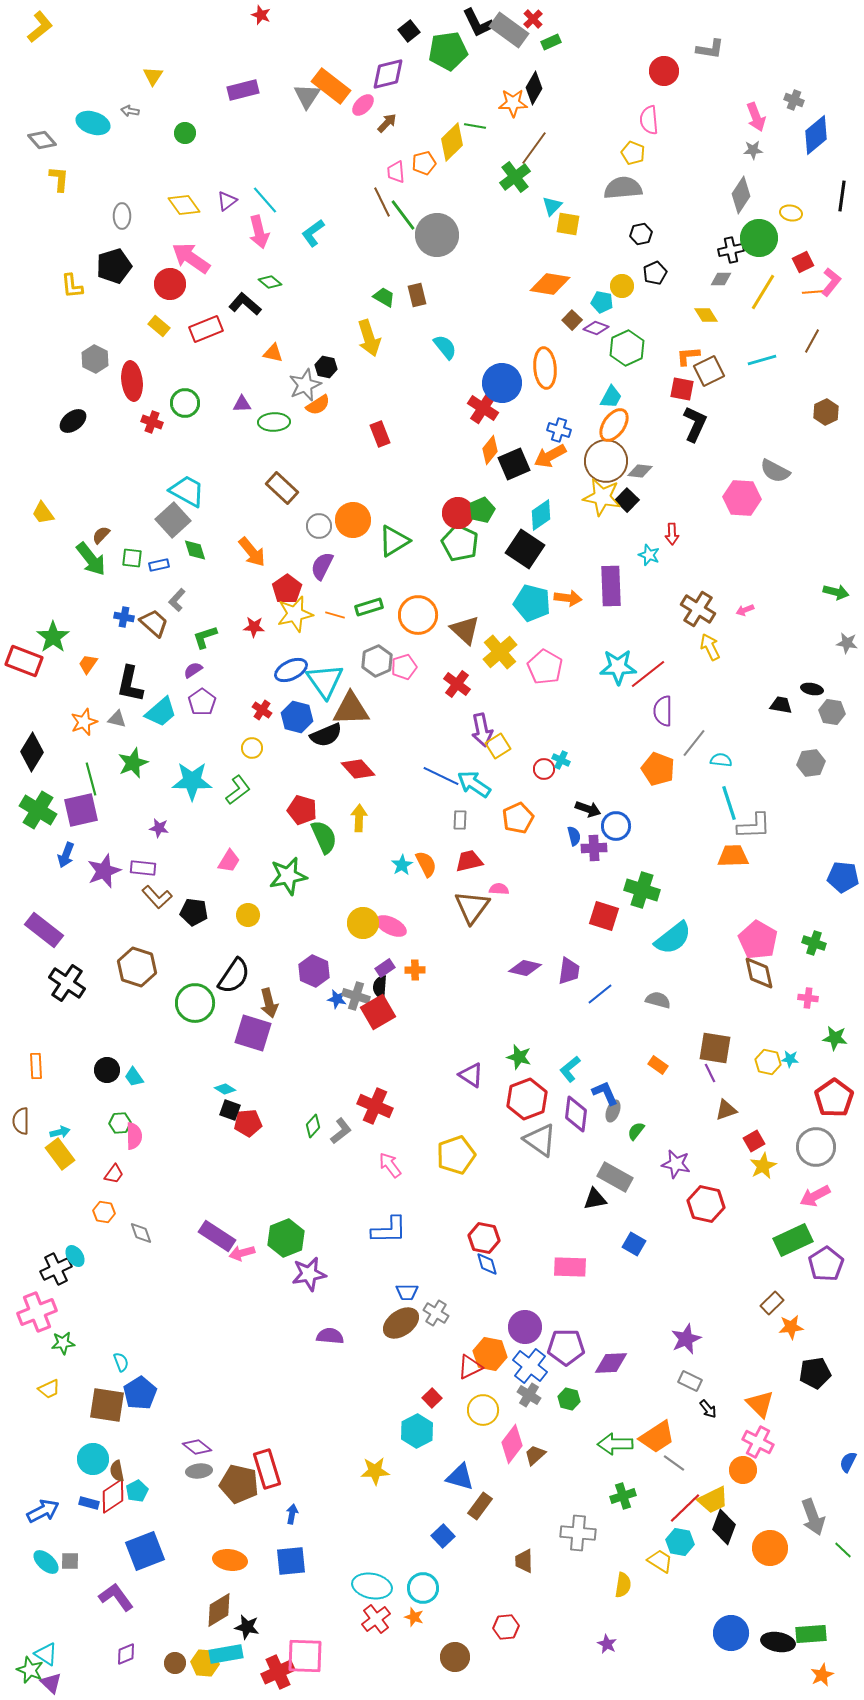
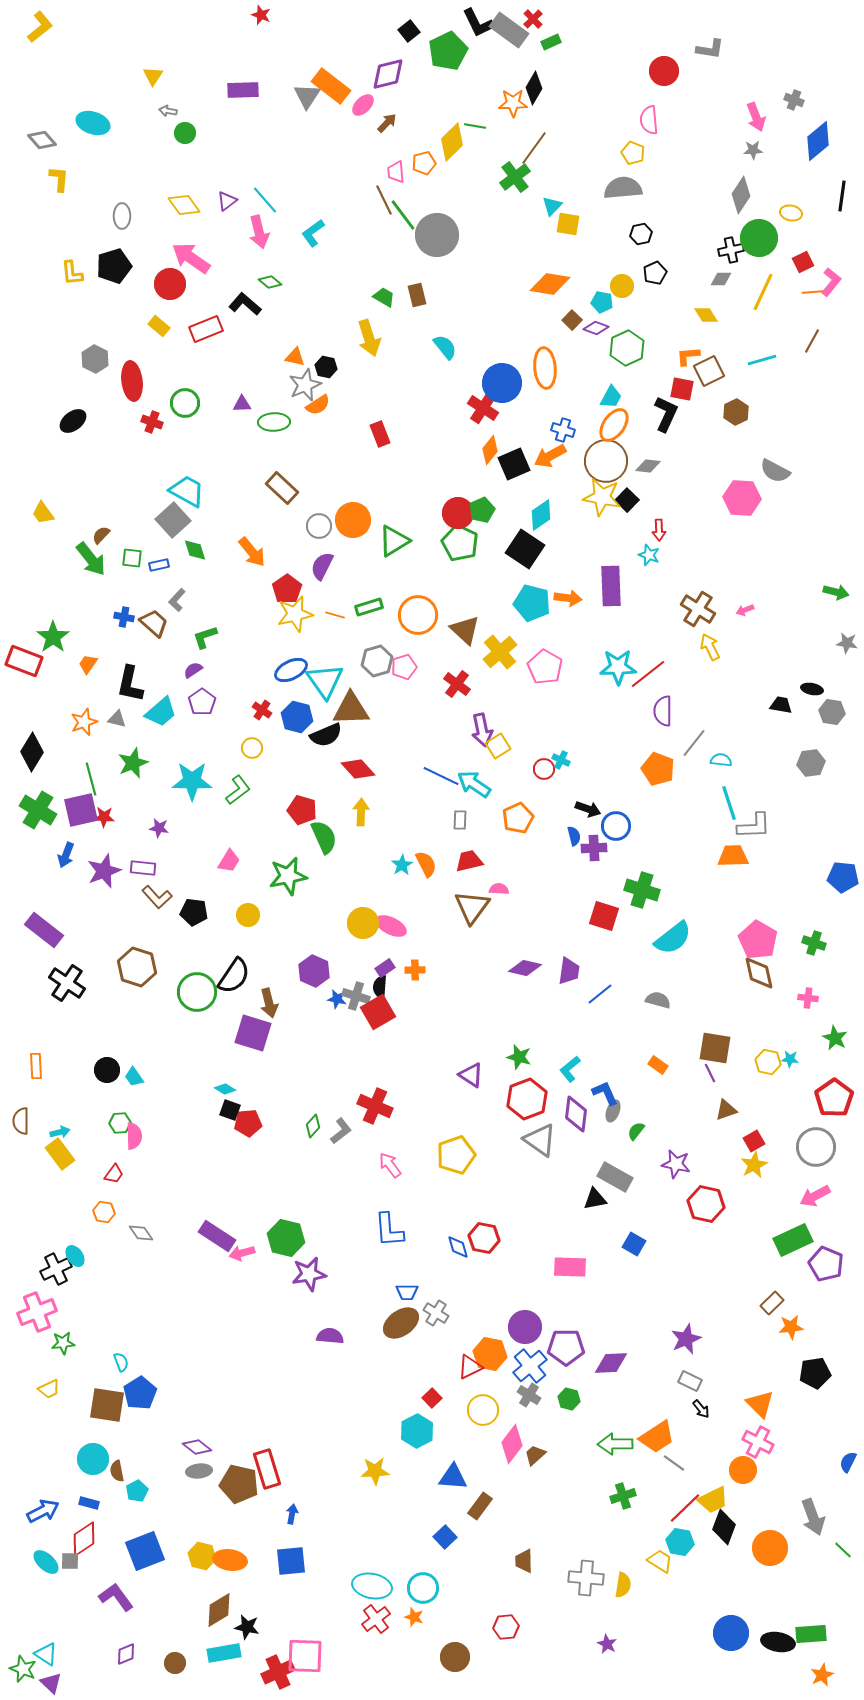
green pentagon at (448, 51): rotated 18 degrees counterclockwise
purple rectangle at (243, 90): rotated 12 degrees clockwise
gray arrow at (130, 111): moved 38 px right
blue diamond at (816, 135): moved 2 px right, 6 px down
brown line at (382, 202): moved 2 px right, 2 px up
yellow L-shape at (72, 286): moved 13 px up
yellow line at (763, 292): rotated 6 degrees counterclockwise
orange triangle at (273, 353): moved 22 px right, 4 px down
brown hexagon at (826, 412): moved 90 px left
black L-shape at (695, 424): moved 29 px left, 10 px up
blue cross at (559, 430): moved 4 px right
gray diamond at (640, 471): moved 8 px right, 5 px up
red arrow at (672, 534): moved 13 px left, 4 px up
red star at (254, 627): moved 150 px left, 190 px down
gray hexagon at (377, 661): rotated 8 degrees clockwise
yellow arrow at (359, 818): moved 2 px right, 6 px up
green circle at (195, 1003): moved 2 px right, 11 px up
green star at (835, 1038): rotated 20 degrees clockwise
yellow star at (763, 1166): moved 9 px left, 1 px up
blue L-shape at (389, 1230): rotated 87 degrees clockwise
gray diamond at (141, 1233): rotated 15 degrees counterclockwise
green hexagon at (286, 1238): rotated 24 degrees counterclockwise
blue diamond at (487, 1264): moved 29 px left, 17 px up
purple pentagon at (826, 1264): rotated 16 degrees counterclockwise
blue cross at (530, 1366): rotated 12 degrees clockwise
black arrow at (708, 1409): moved 7 px left
blue triangle at (460, 1477): moved 7 px left; rotated 12 degrees counterclockwise
red diamond at (113, 1496): moved 29 px left, 43 px down
gray cross at (578, 1533): moved 8 px right, 45 px down
blue square at (443, 1536): moved 2 px right, 1 px down
cyan rectangle at (226, 1654): moved 2 px left, 1 px up
yellow hexagon at (205, 1663): moved 3 px left, 107 px up; rotated 8 degrees clockwise
green star at (30, 1670): moved 7 px left, 1 px up
